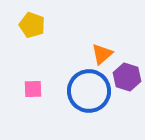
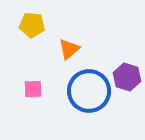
yellow pentagon: rotated 15 degrees counterclockwise
orange triangle: moved 33 px left, 5 px up
